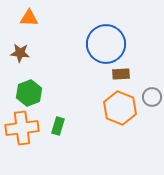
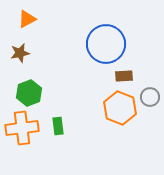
orange triangle: moved 2 px left, 1 px down; rotated 30 degrees counterclockwise
brown star: rotated 18 degrees counterclockwise
brown rectangle: moved 3 px right, 2 px down
gray circle: moved 2 px left
green rectangle: rotated 24 degrees counterclockwise
